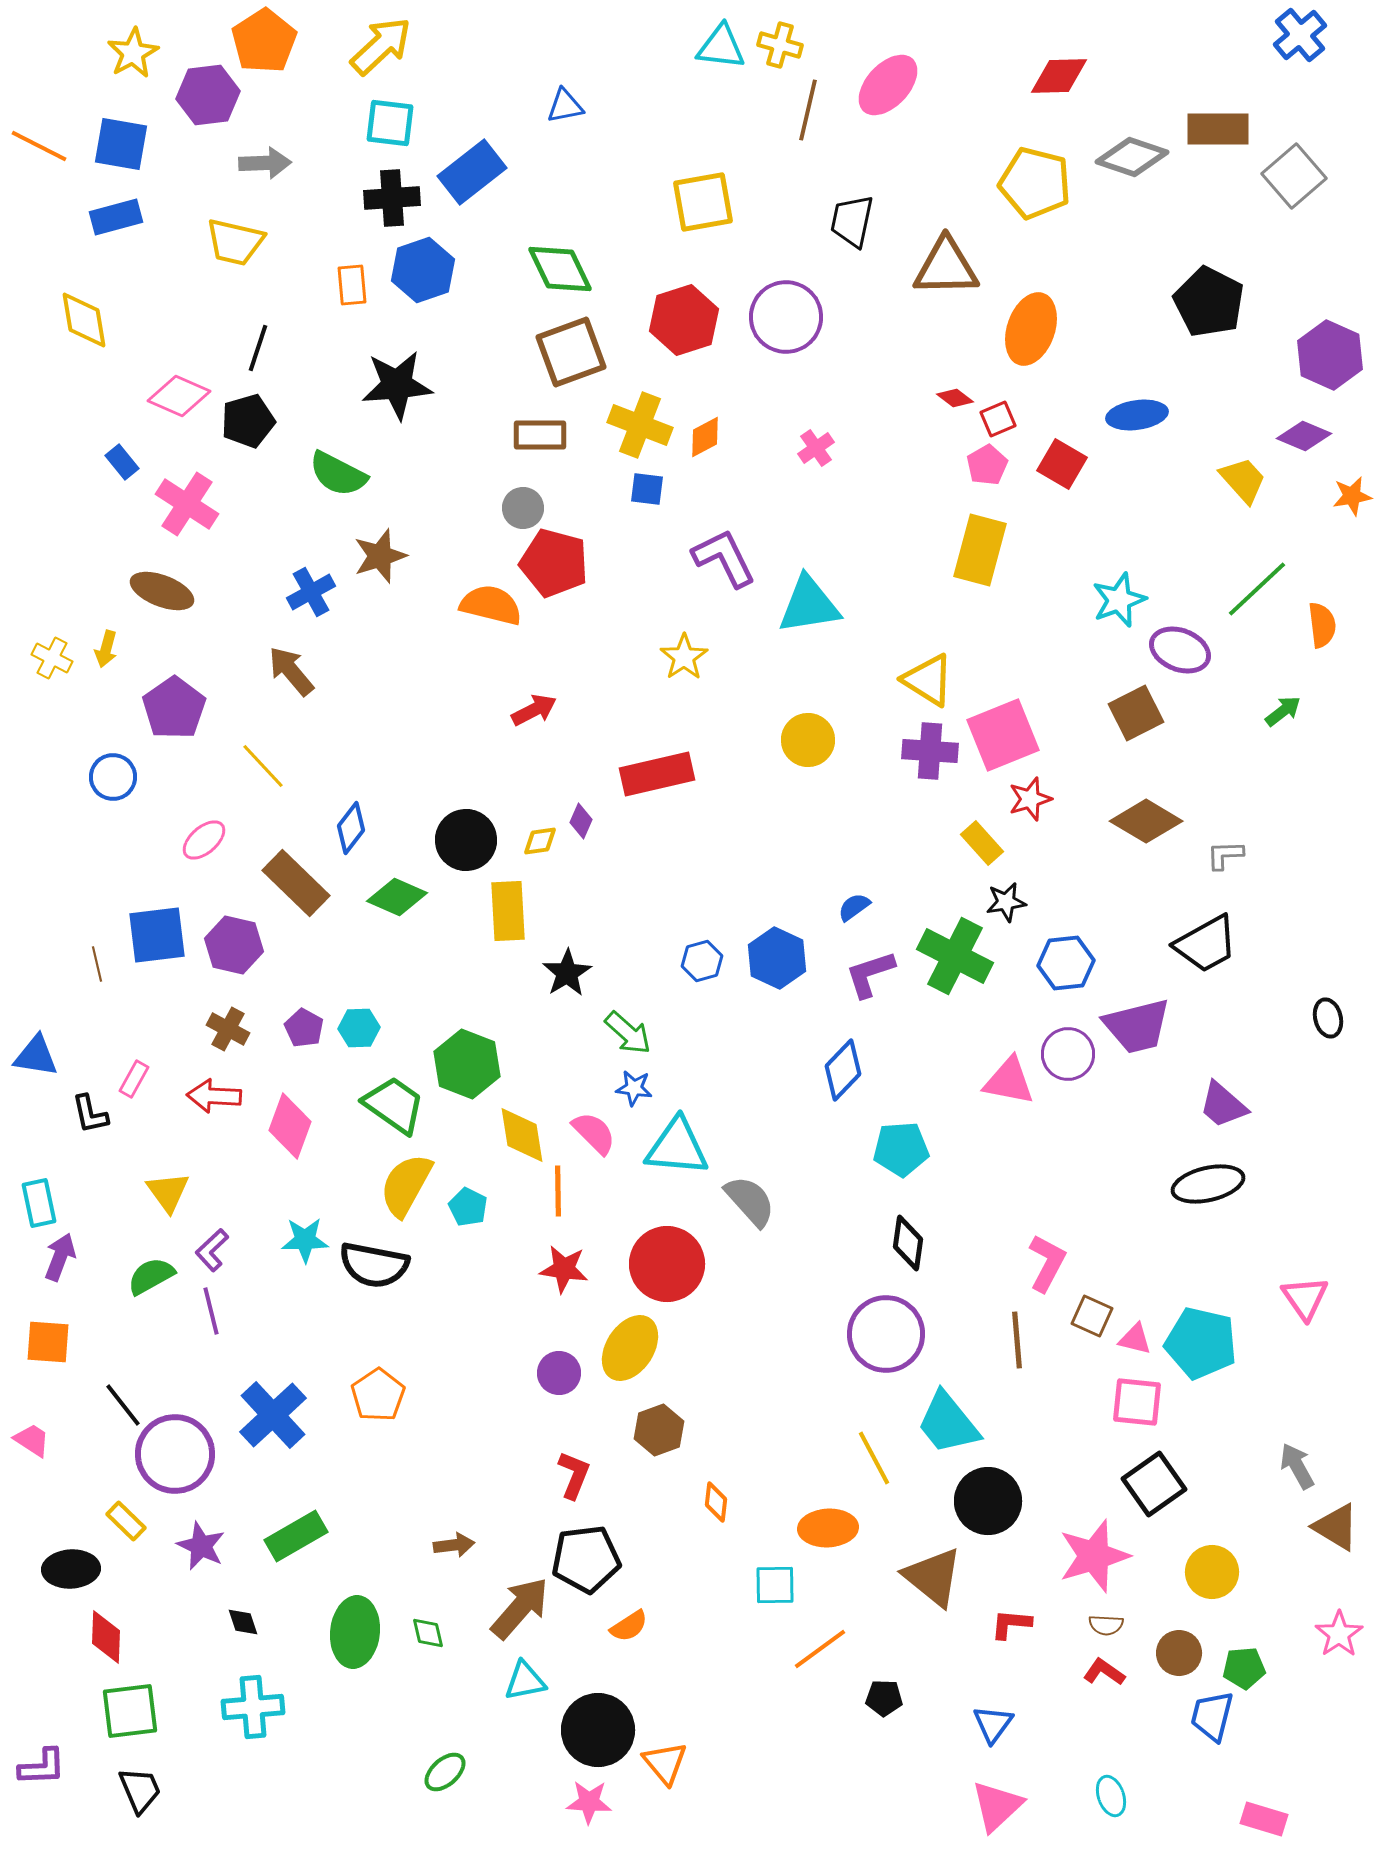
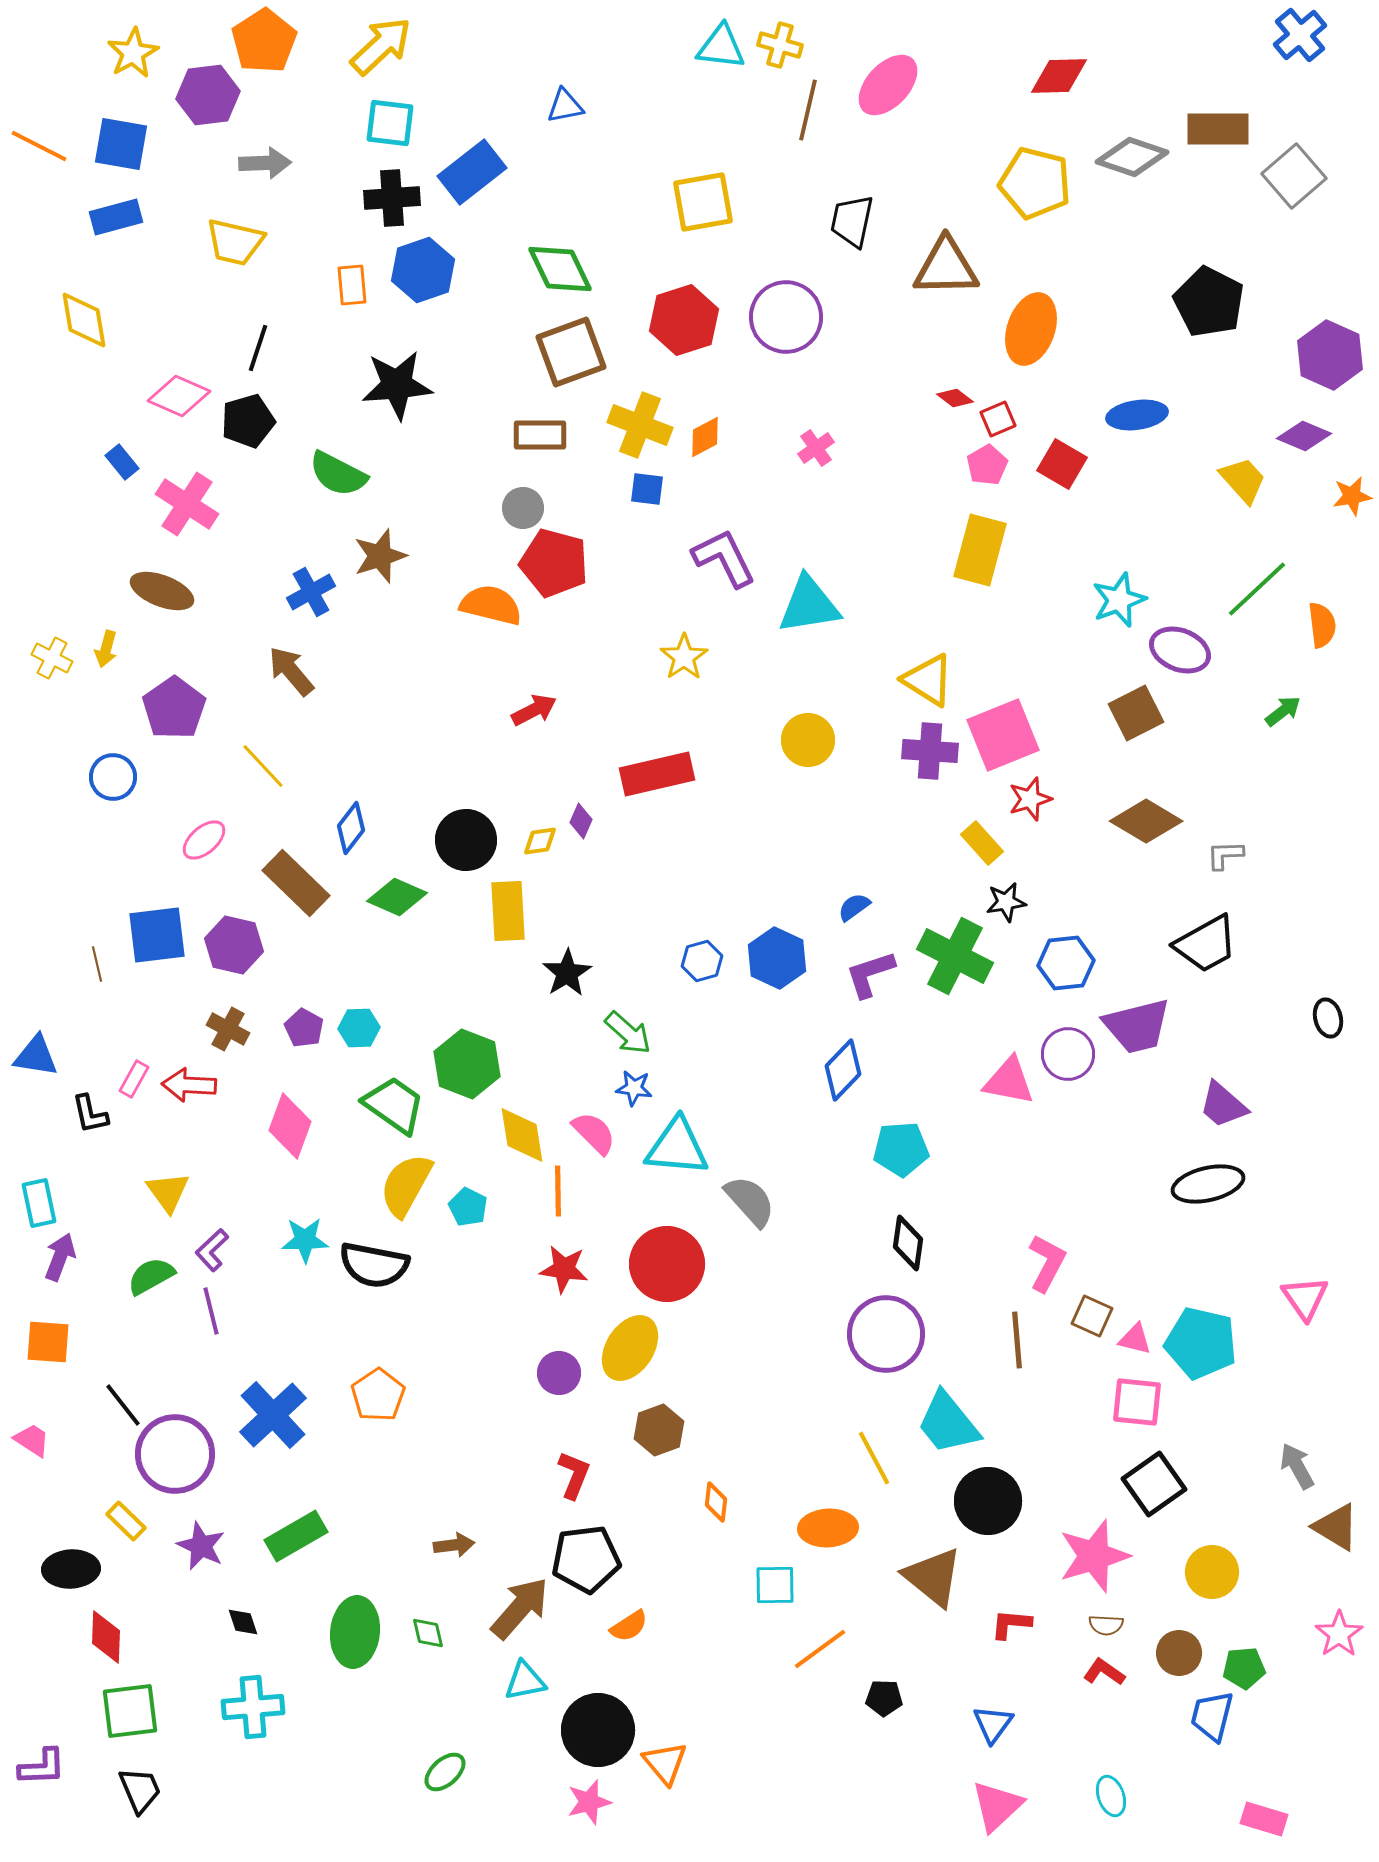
red arrow at (214, 1096): moved 25 px left, 11 px up
pink star at (589, 1802): rotated 18 degrees counterclockwise
